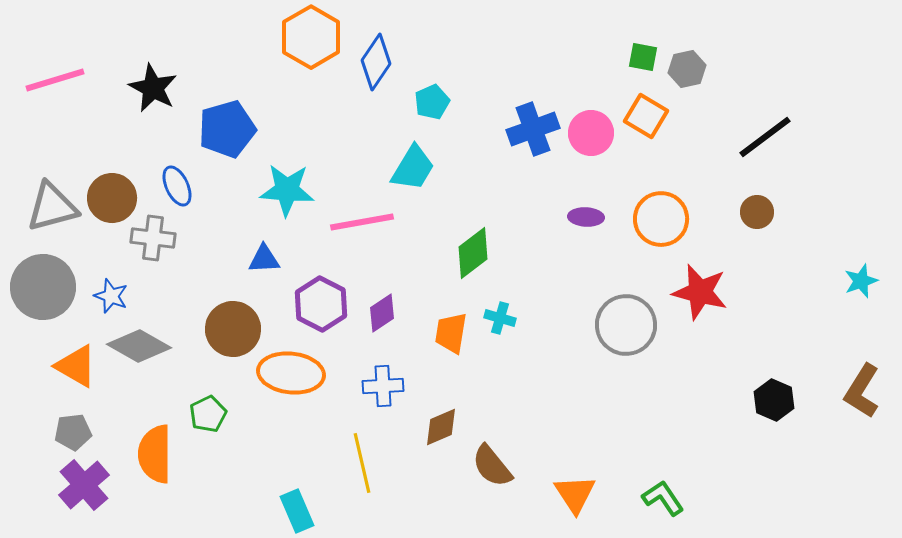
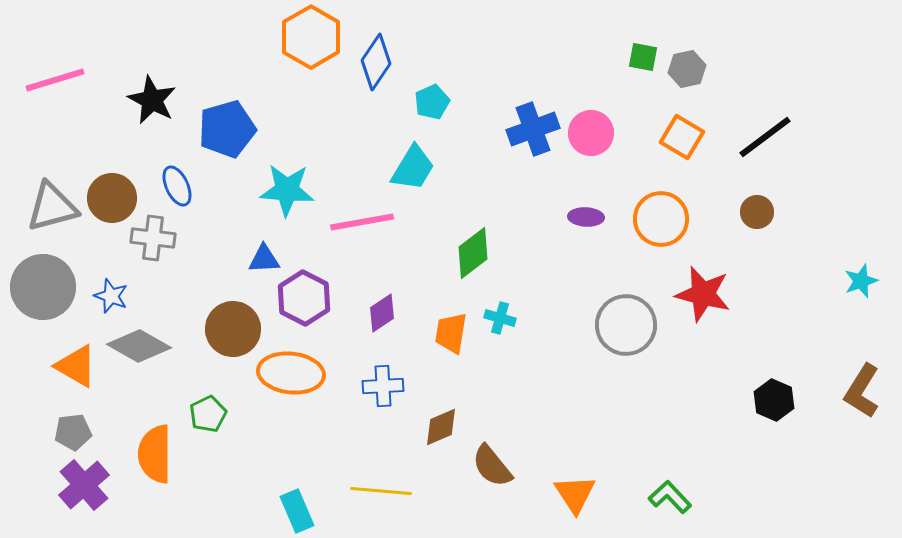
black star at (153, 88): moved 1 px left, 12 px down
orange square at (646, 116): moved 36 px right, 21 px down
red star at (700, 292): moved 3 px right, 2 px down
purple hexagon at (321, 304): moved 17 px left, 6 px up
yellow line at (362, 463): moved 19 px right, 28 px down; rotated 72 degrees counterclockwise
green L-shape at (663, 498): moved 7 px right, 1 px up; rotated 9 degrees counterclockwise
